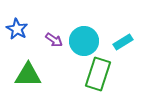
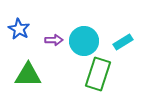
blue star: moved 2 px right
purple arrow: rotated 36 degrees counterclockwise
